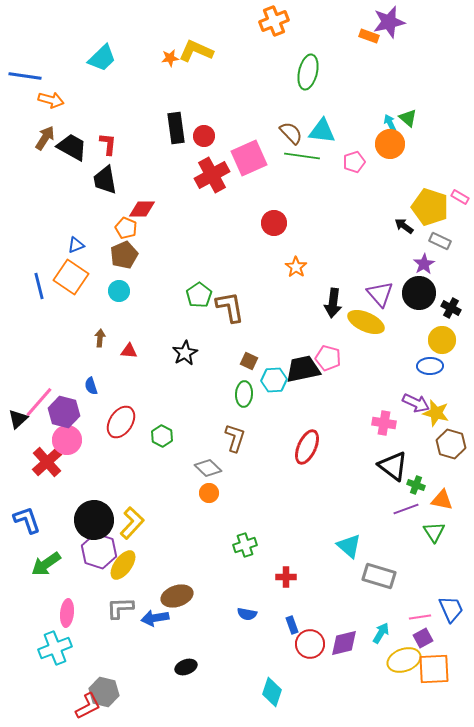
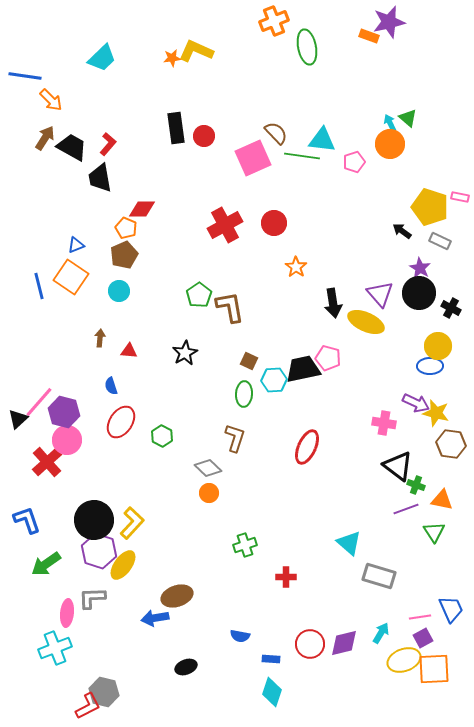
orange star at (170, 58): moved 2 px right
green ellipse at (308, 72): moved 1 px left, 25 px up; rotated 24 degrees counterclockwise
orange arrow at (51, 100): rotated 30 degrees clockwise
cyan triangle at (322, 131): moved 9 px down
brown semicircle at (291, 133): moved 15 px left
red L-shape at (108, 144): rotated 35 degrees clockwise
pink square at (249, 158): moved 4 px right
red cross at (212, 175): moved 13 px right, 50 px down
black trapezoid at (105, 180): moved 5 px left, 2 px up
pink rectangle at (460, 197): rotated 18 degrees counterclockwise
black arrow at (404, 226): moved 2 px left, 5 px down
purple star at (424, 264): moved 4 px left, 4 px down; rotated 10 degrees counterclockwise
black arrow at (333, 303): rotated 16 degrees counterclockwise
yellow circle at (442, 340): moved 4 px left, 6 px down
blue semicircle at (91, 386): moved 20 px right
brown hexagon at (451, 444): rotated 8 degrees counterclockwise
black triangle at (393, 466): moved 5 px right
cyan triangle at (349, 546): moved 3 px up
gray L-shape at (120, 608): moved 28 px left, 10 px up
blue semicircle at (247, 614): moved 7 px left, 22 px down
blue rectangle at (292, 625): moved 21 px left, 34 px down; rotated 66 degrees counterclockwise
